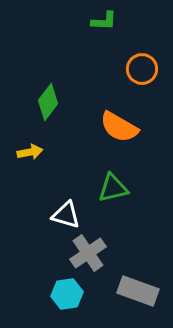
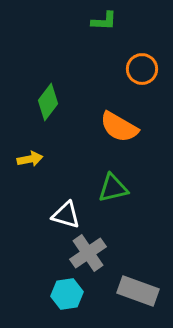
yellow arrow: moved 7 px down
